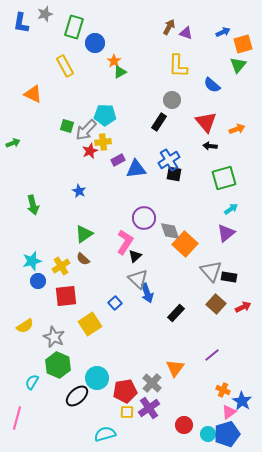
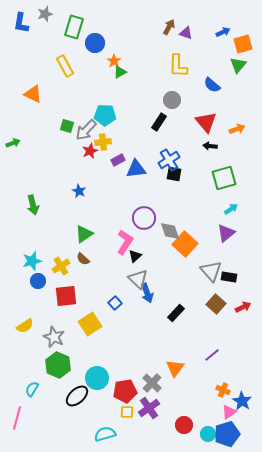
cyan semicircle at (32, 382): moved 7 px down
